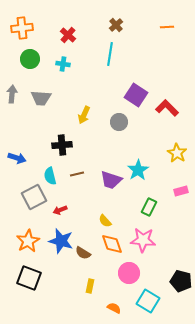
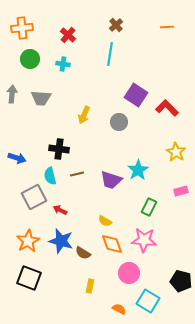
black cross: moved 3 px left, 4 px down; rotated 12 degrees clockwise
yellow star: moved 1 px left, 1 px up
red arrow: rotated 48 degrees clockwise
yellow semicircle: rotated 16 degrees counterclockwise
pink star: moved 1 px right
orange semicircle: moved 5 px right, 1 px down
